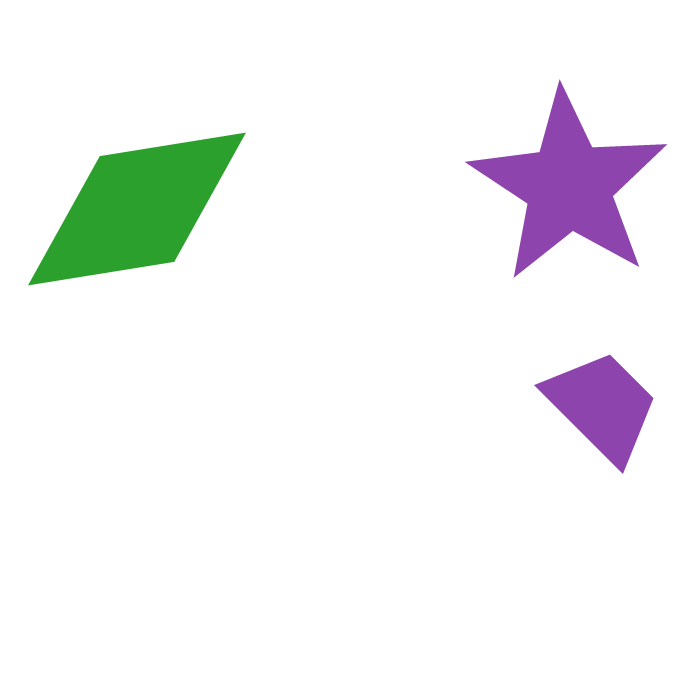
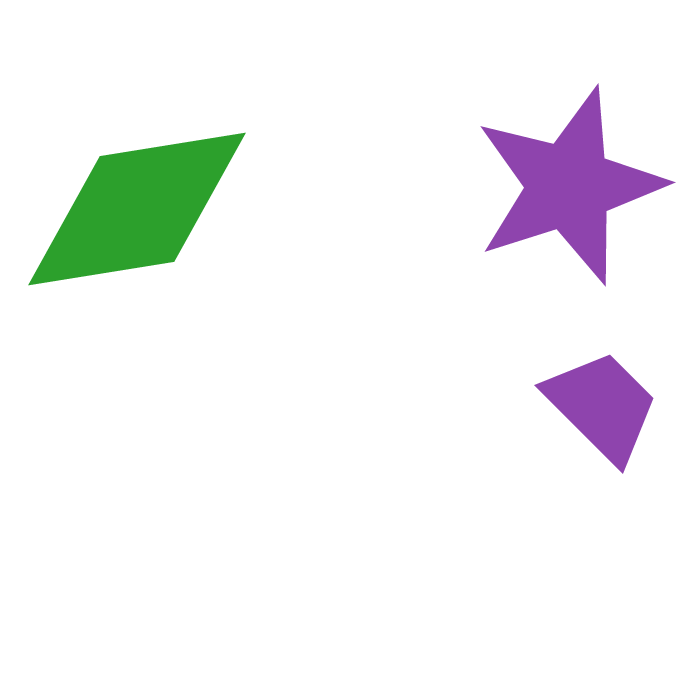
purple star: rotated 21 degrees clockwise
